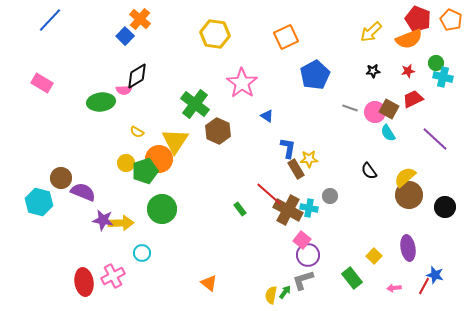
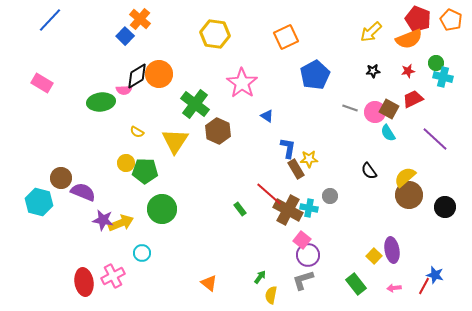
orange circle at (159, 159): moved 85 px up
green pentagon at (145, 171): rotated 20 degrees clockwise
yellow arrow at (121, 223): rotated 20 degrees counterclockwise
purple ellipse at (408, 248): moved 16 px left, 2 px down
green rectangle at (352, 278): moved 4 px right, 6 px down
green arrow at (285, 292): moved 25 px left, 15 px up
